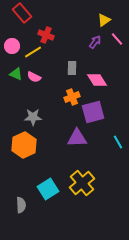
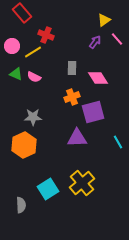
pink diamond: moved 1 px right, 2 px up
